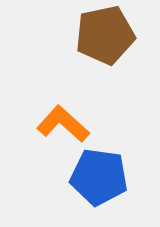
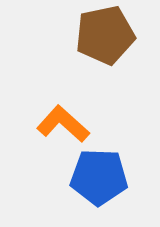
blue pentagon: rotated 6 degrees counterclockwise
